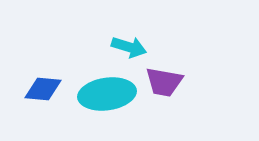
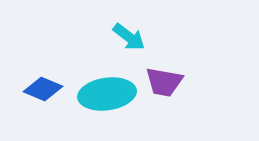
cyan arrow: moved 10 px up; rotated 20 degrees clockwise
blue diamond: rotated 18 degrees clockwise
